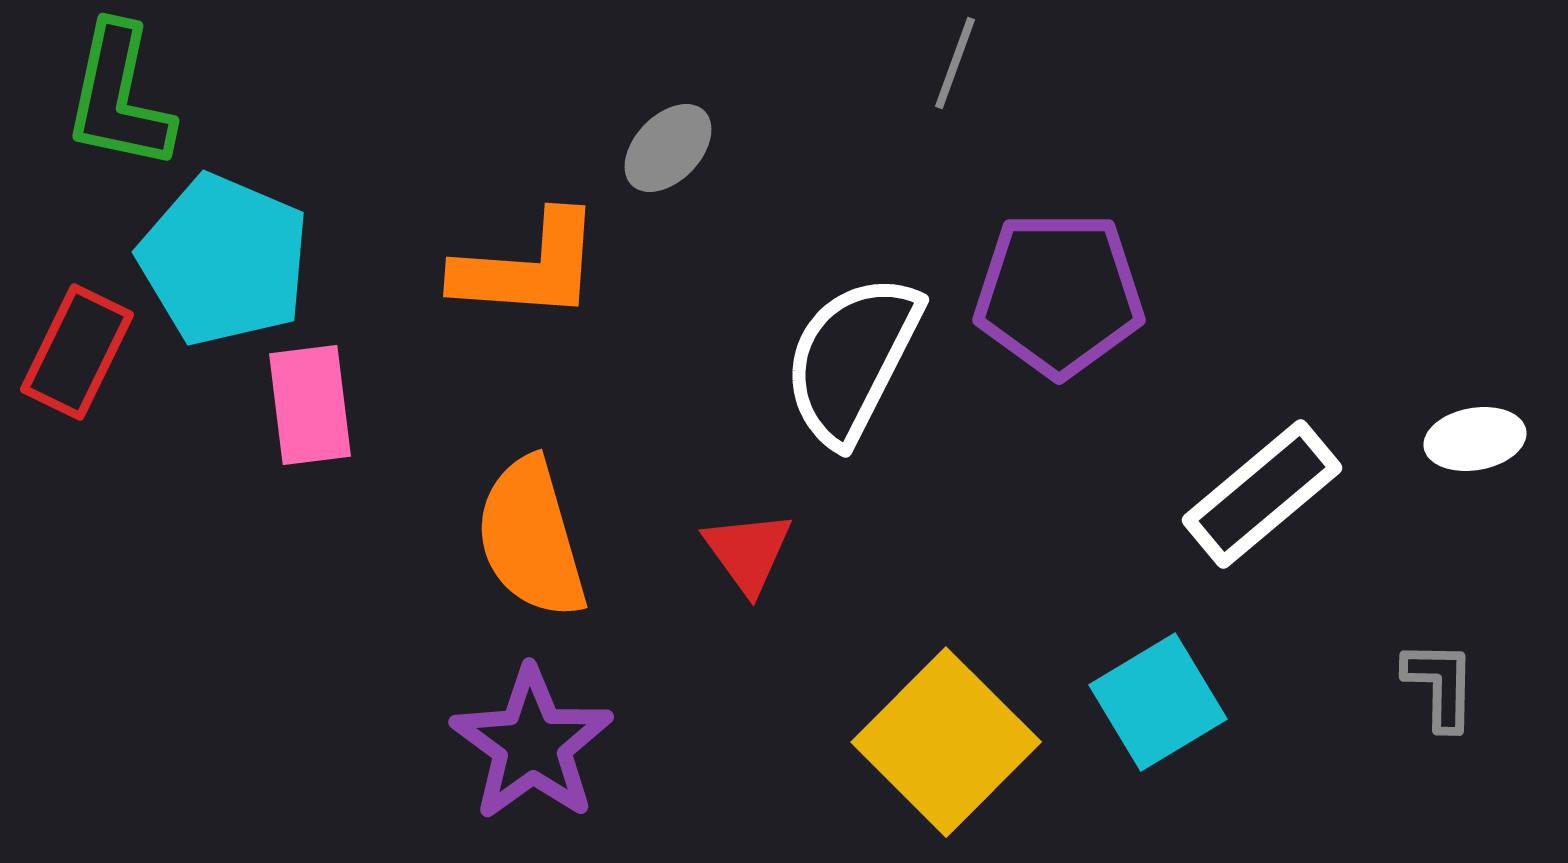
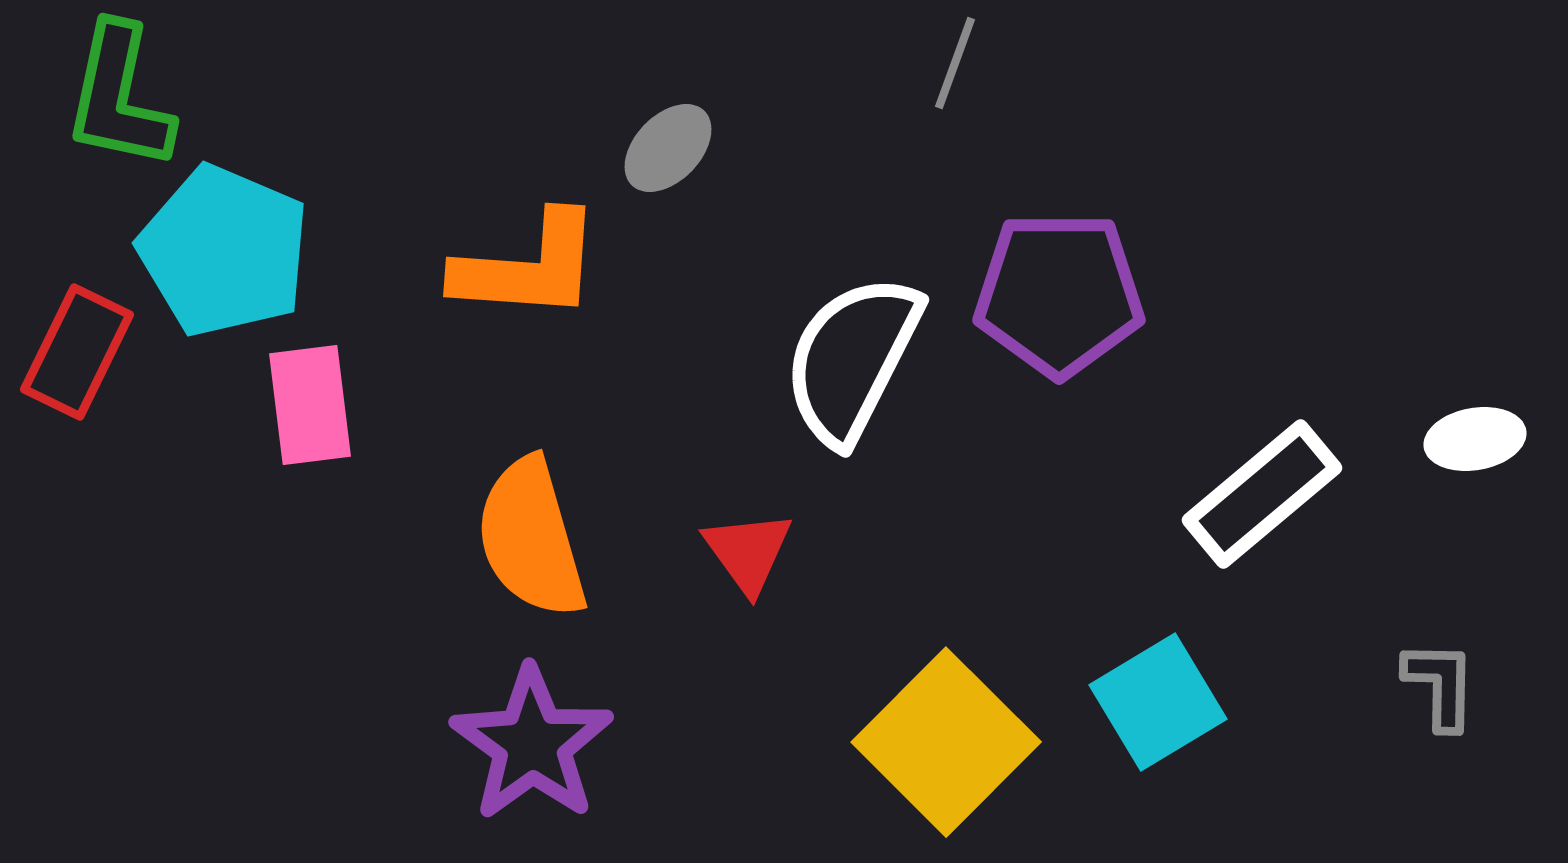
cyan pentagon: moved 9 px up
